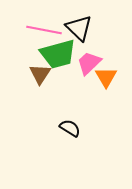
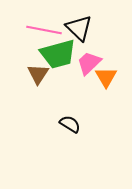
brown triangle: moved 2 px left
black semicircle: moved 4 px up
